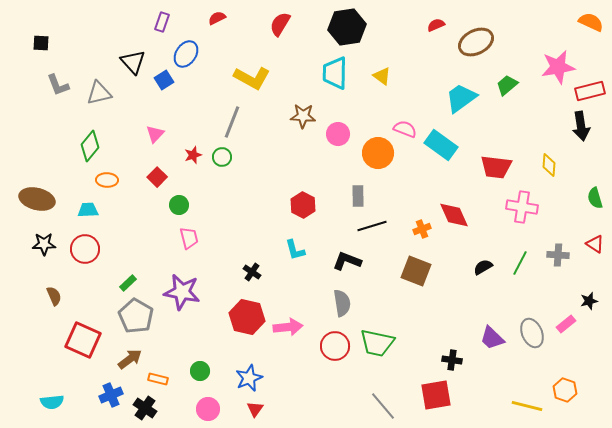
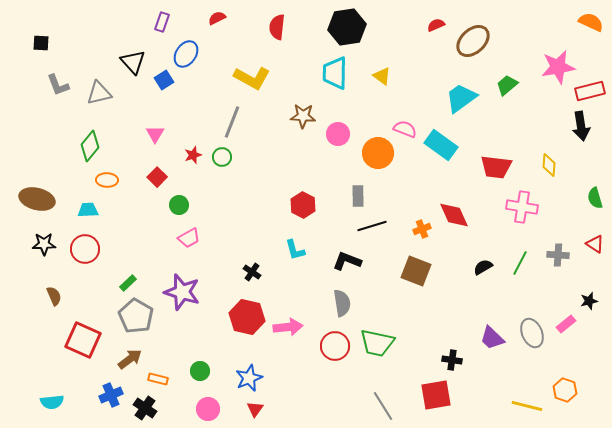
red semicircle at (280, 24): moved 3 px left, 3 px down; rotated 25 degrees counterclockwise
brown ellipse at (476, 42): moved 3 px left, 1 px up; rotated 16 degrees counterclockwise
pink triangle at (155, 134): rotated 12 degrees counterclockwise
pink trapezoid at (189, 238): rotated 75 degrees clockwise
purple star at (182, 292): rotated 6 degrees clockwise
gray line at (383, 406): rotated 8 degrees clockwise
